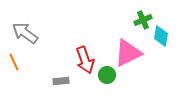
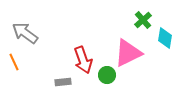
green cross: rotated 18 degrees counterclockwise
cyan diamond: moved 4 px right, 2 px down
red arrow: moved 2 px left
gray rectangle: moved 2 px right, 1 px down
